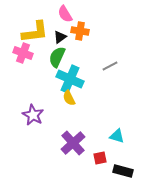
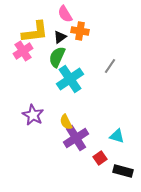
pink cross: moved 2 px up; rotated 36 degrees clockwise
gray line: rotated 28 degrees counterclockwise
cyan cross: rotated 32 degrees clockwise
yellow semicircle: moved 3 px left, 24 px down
purple cross: moved 3 px right, 5 px up; rotated 10 degrees clockwise
red square: rotated 24 degrees counterclockwise
